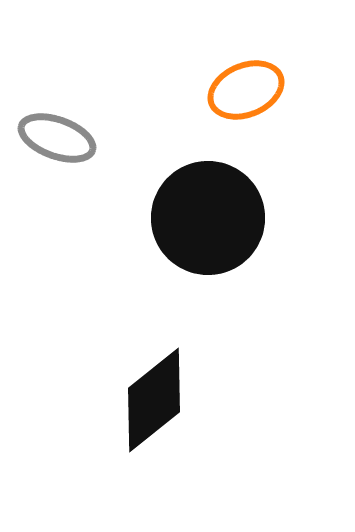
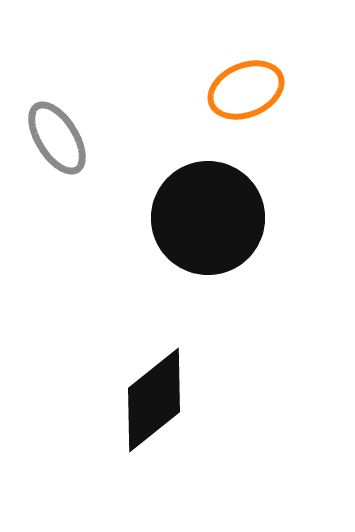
gray ellipse: rotated 38 degrees clockwise
